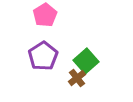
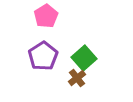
pink pentagon: moved 1 px right, 1 px down
green square: moved 2 px left, 3 px up
